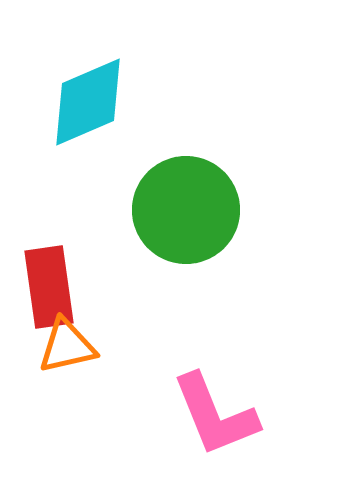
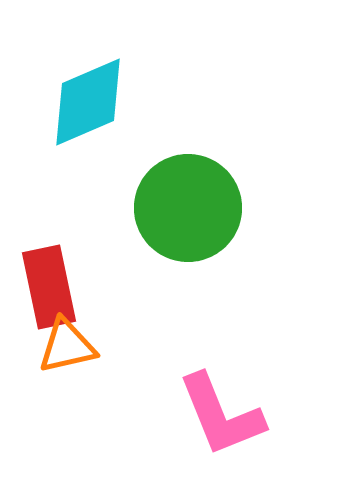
green circle: moved 2 px right, 2 px up
red rectangle: rotated 4 degrees counterclockwise
pink L-shape: moved 6 px right
